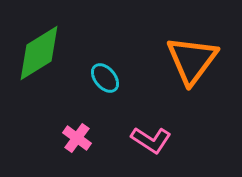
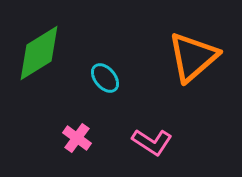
orange triangle: moved 1 px right, 3 px up; rotated 12 degrees clockwise
pink L-shape: moved 1 px right, 2 px down
